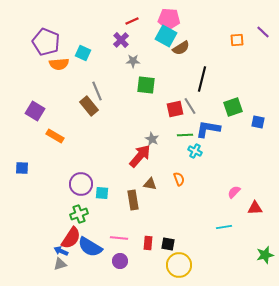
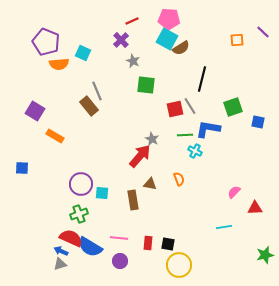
cyan square at (166, 36): moved 1 px right, 3 px down
gray star at (133, 61): rotated 24 degrees clockwise
red semicircle at (71, 238): rotated 100 degrees counterclockwise
